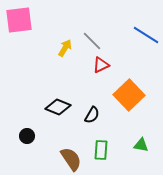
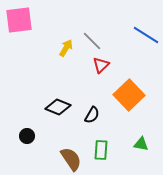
yellow arrow: moved 1 px right
red triangle: rotated 18 degrees counterclockwise
green triangle: moved 1 px up
